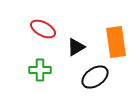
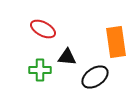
black triangle: moved 9 px left, 10 px down; rotated 36 degrees clockwise
